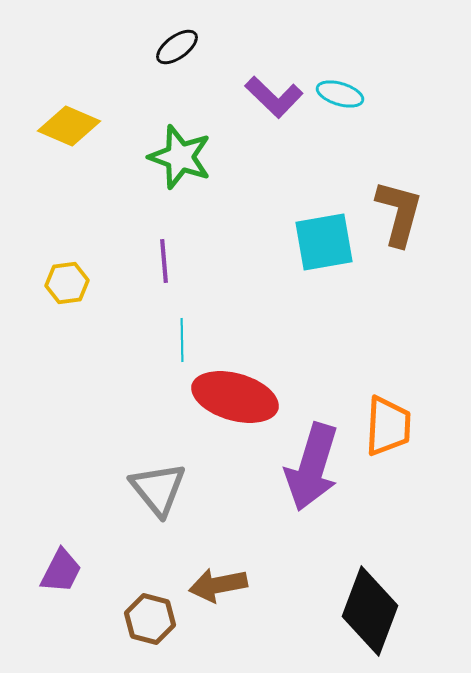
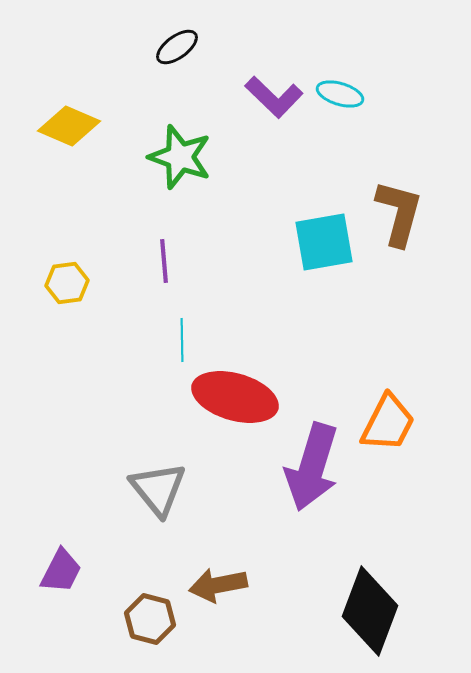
orange trapezoid: moved 3 px up; rotated 24 degrees clockwise
